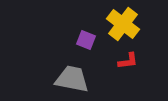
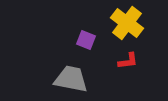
yellow cross: moved 4 px right, 1 px up
gray trapezoid: moved 1 px left
